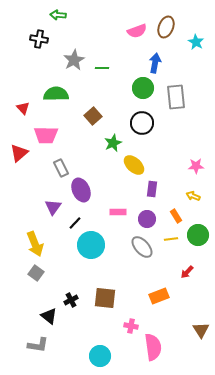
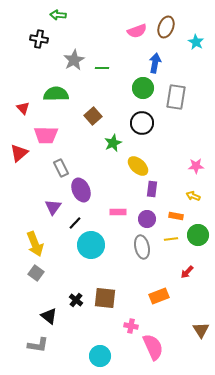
gray rectangle at (176, 97): rotated 15 degrees clockwise
yellow ellipse at (134, 165): moved 4 px right, 1 px down
orange rectangle at (176, 216): rotated 48 degrees counterclockwise
gray ellipse at (142, 247): rotated 30 degrees clockwise
black cross at (71, 300): moved 5 px right; rotated 24 degrees counterclockwise
pink semicircle at (153, 347): rotated 16 degrees counterclockwise
